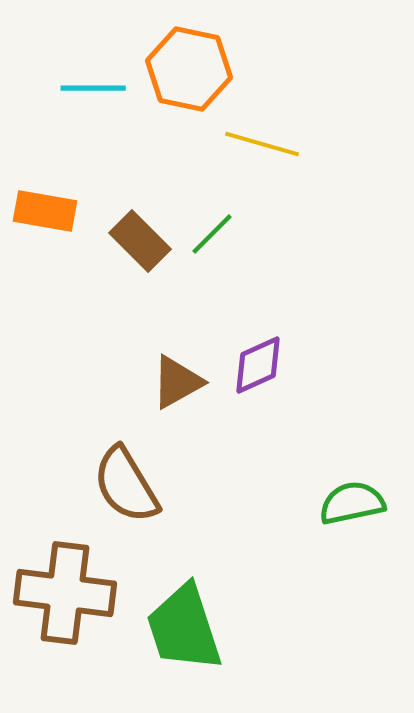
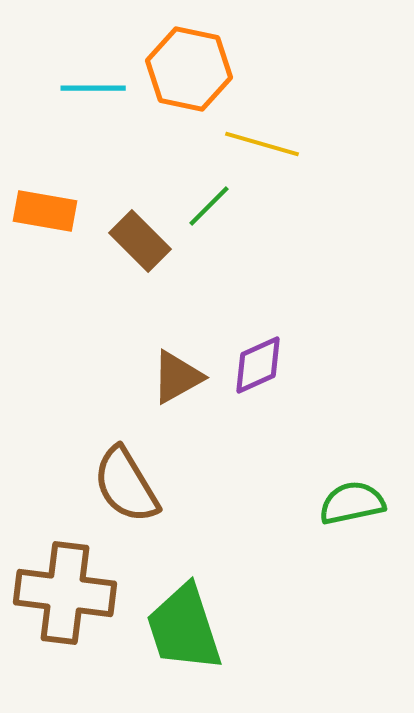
green line: moved 3 px left, 28 px up
brown triangle: moved 5 px up
